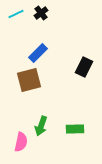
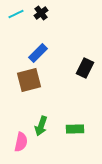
black rectangle: moved 1 px right, 1 px down
